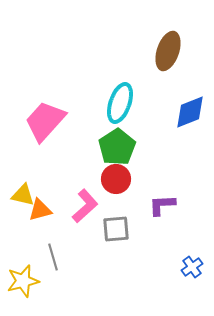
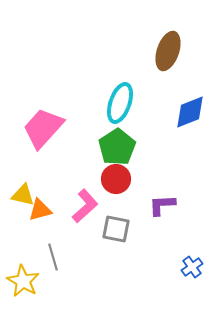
pink trapezoid: moved 2 px left, 7 px down
gray square: rotated 16 degrees clockwise
yellow star: rotated 28 degrees counterclockwise
